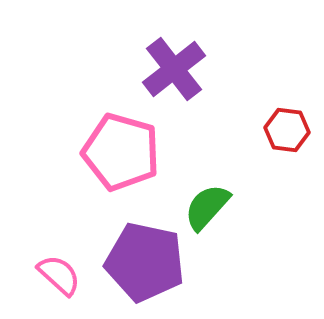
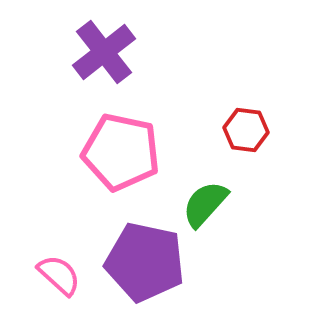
purple cross: moved 70 px left, 17 px up
red hexagon: moved 41 px left
pink pentagon: rotated 4 degrees counterclockwise
green semicircle: moved 2 px left, 3 px up
